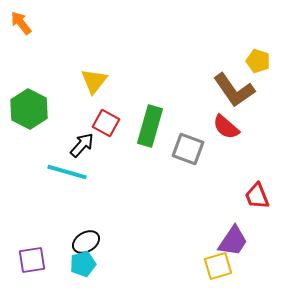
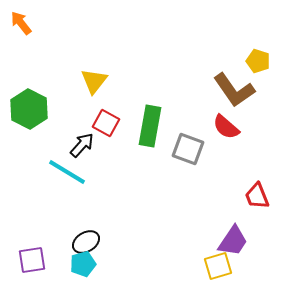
green rectangle: rotated 6 degrees counterclockwise
cyan line: rotated 15 degrees clockwise
